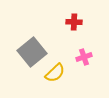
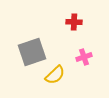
gray square: rotated 20 degrees clockwise
yellow semicircle: moved 2 px down
